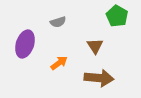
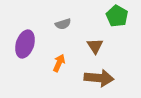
gray semicircle: moved 5 px right, 2 px down
orange arrow: rotated 30 degrees counterclockwise
